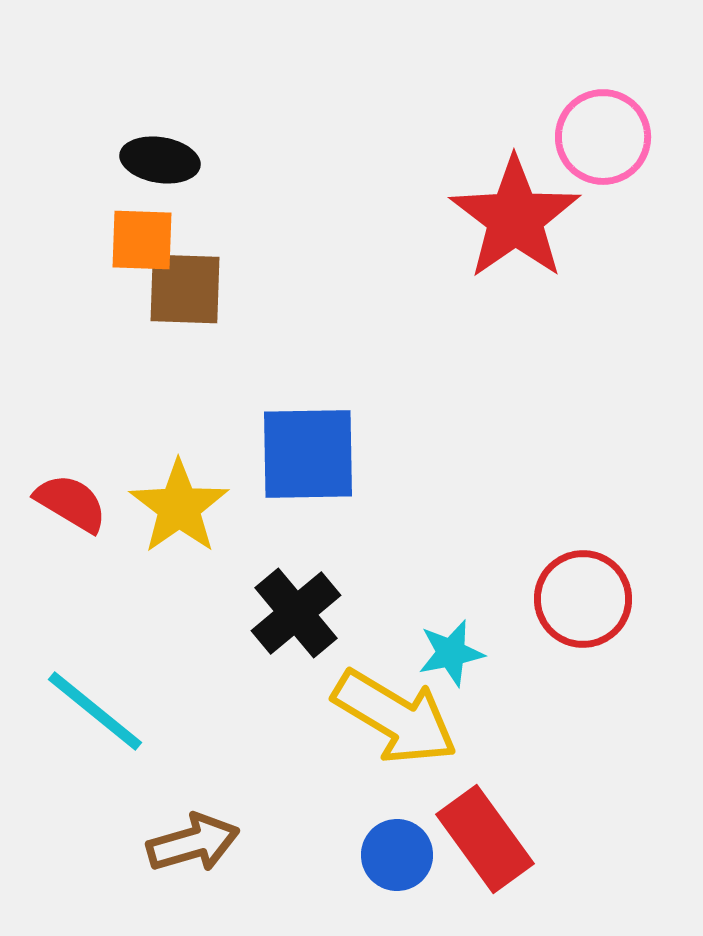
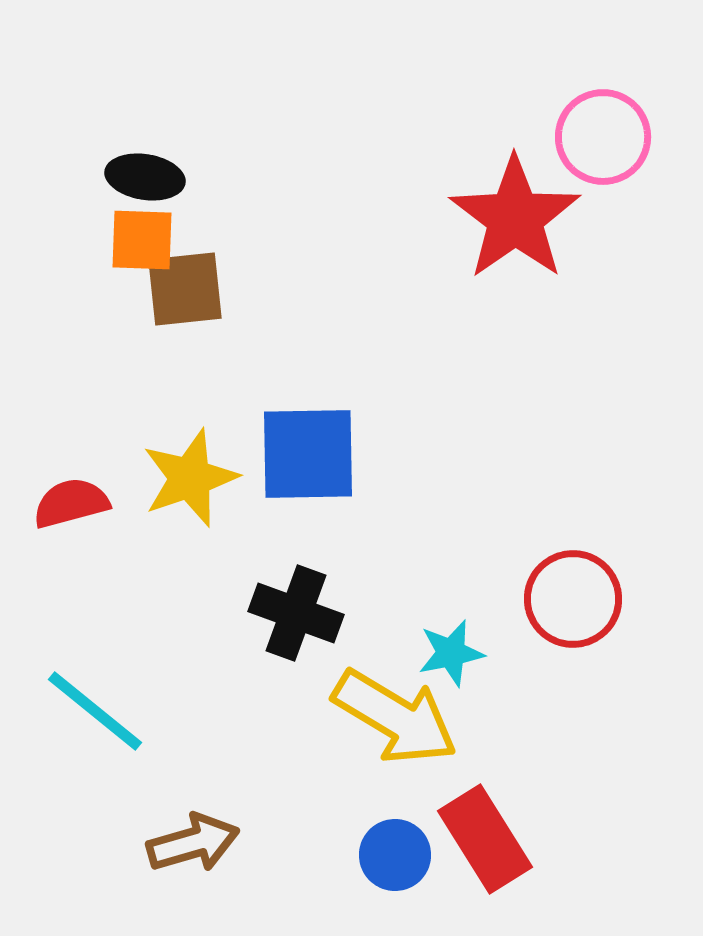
black ellipse: moved 15 px left, 17 px down
brown square: rotated 8 degrees counterclockwise
red semicircle: rotated 46 degrees counterclockwise
yellow star: moved 11 px right, 29 px up; rotated 16 degrees clockwise
red circle: moved 10 px left
black cross: rotated 30 degrees counterclockwise
red rectangle: rotated 4 degrees clockwise
blue circle: moved 2 px left
